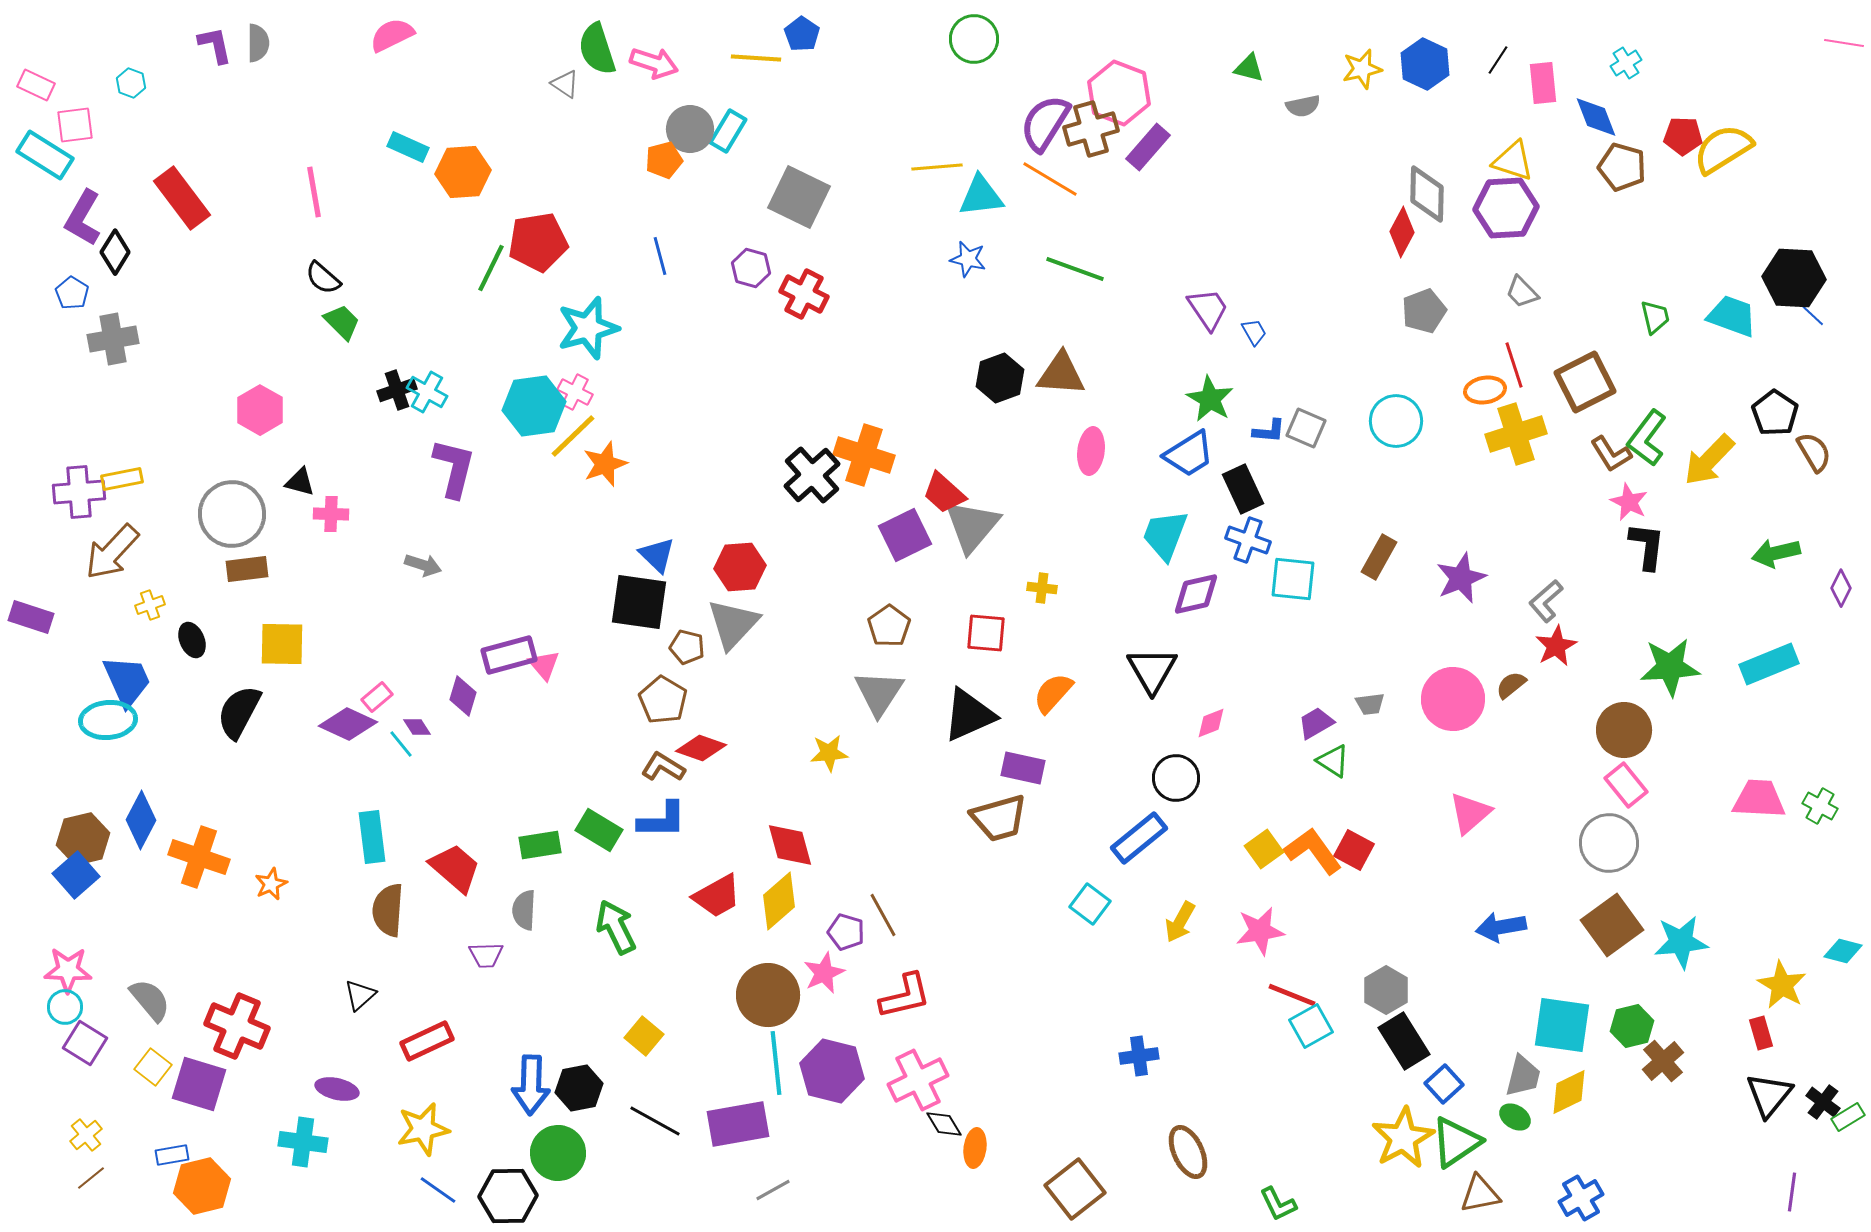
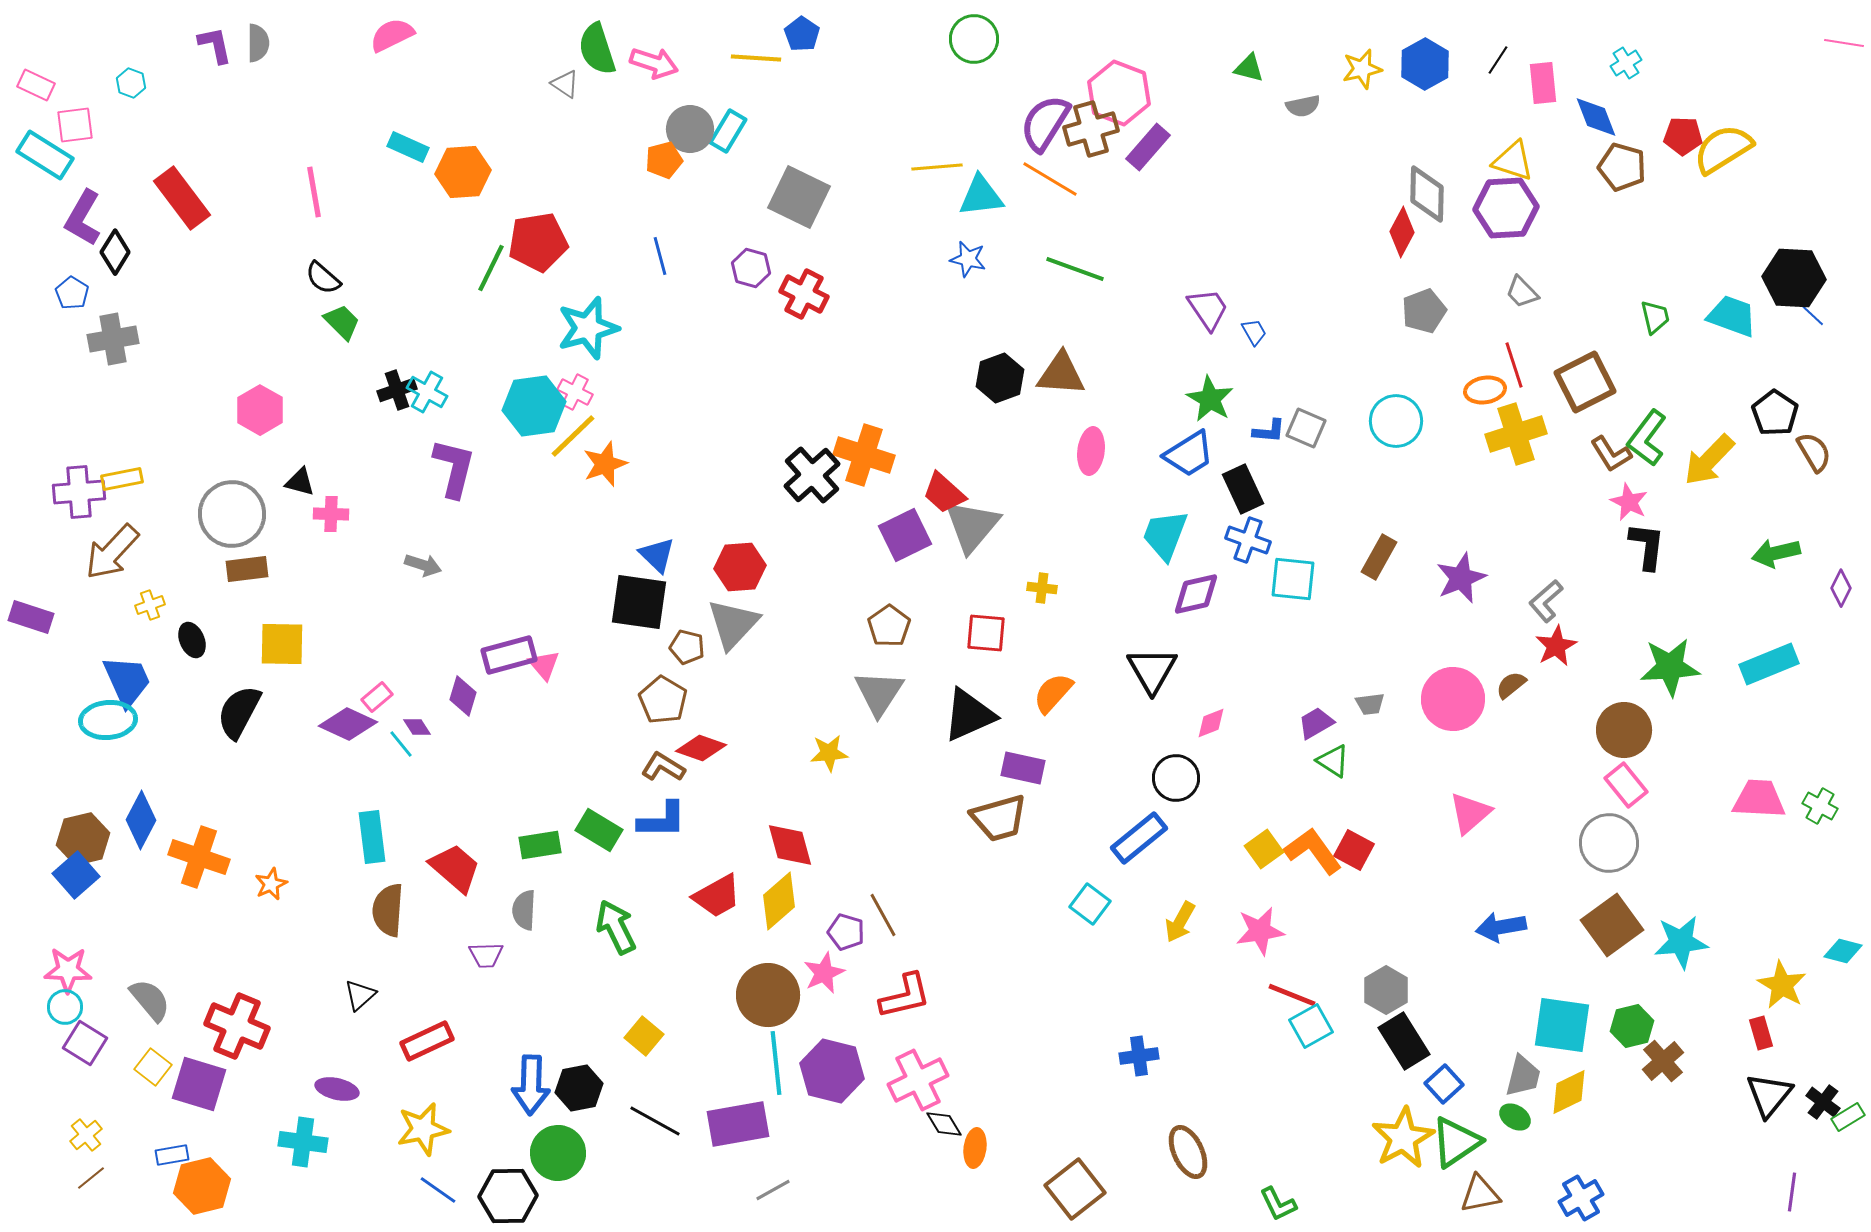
blue hexagon at (1425, 64): rotated 6 degrees clockwise
